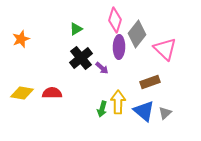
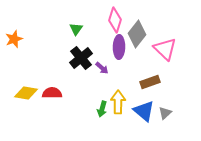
green triangle: rotated 24 degrees counterclockwise
orange star: moved 7 px left
yellow diamond: moved 4 px right
